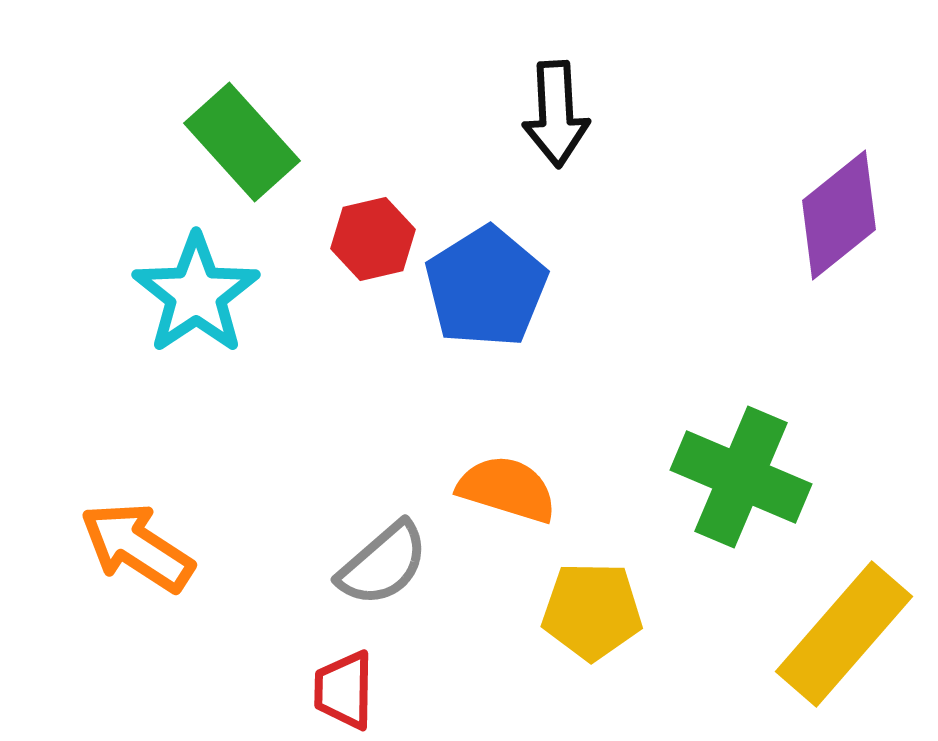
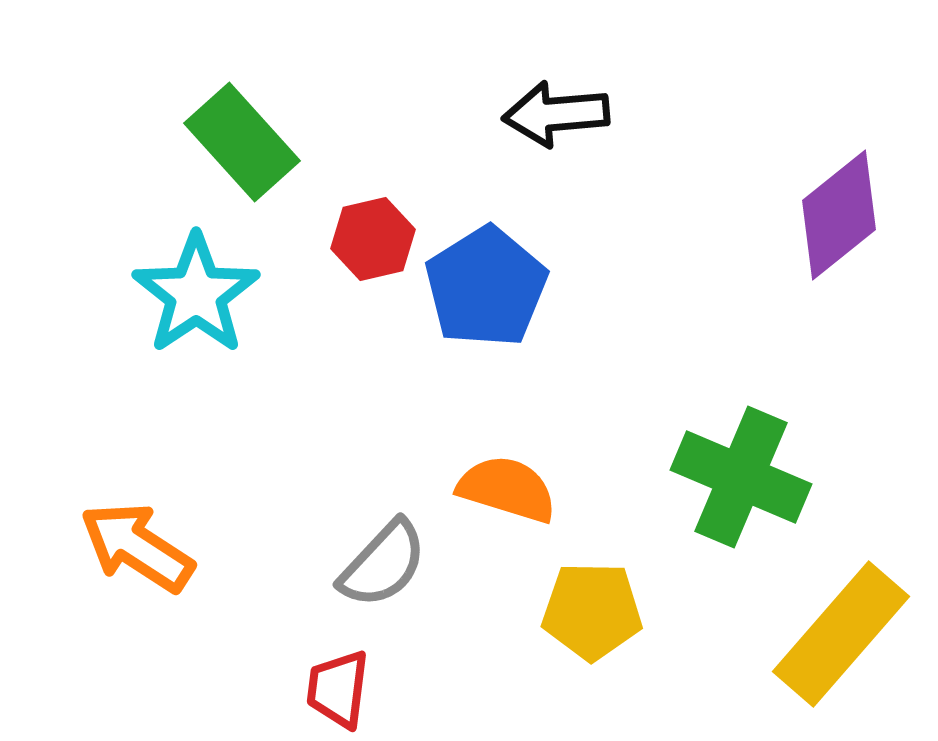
black arrow: rotated 88 degrees clockwise
gray semicircle: rotated 6 degrees counterclockwise
yellow rectangle: moved 3 px left
red trapezoid: moved 6 px left, 1 px up; rotated 6 degrees clockwise
